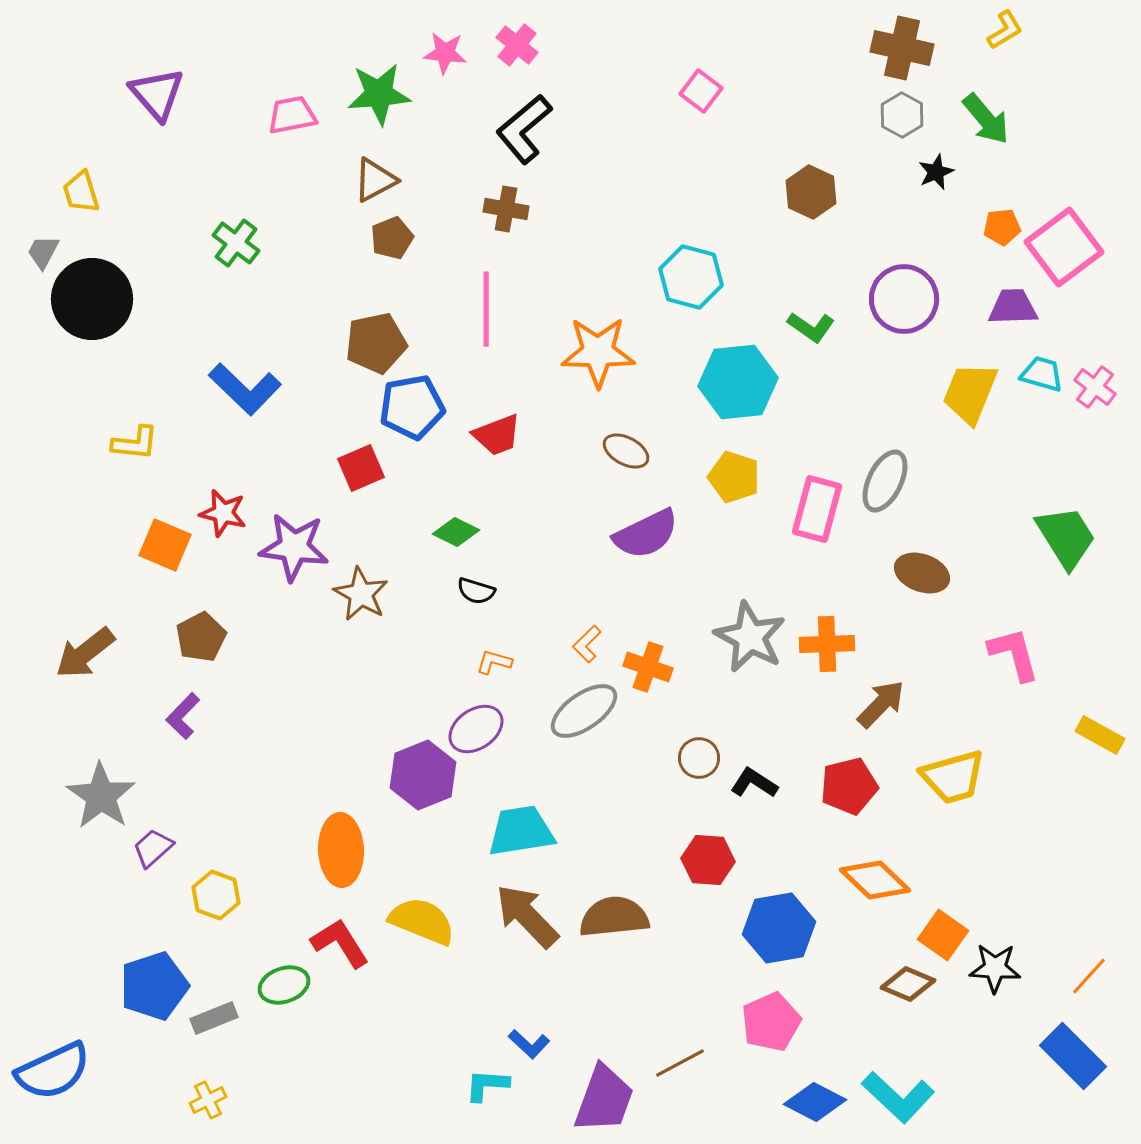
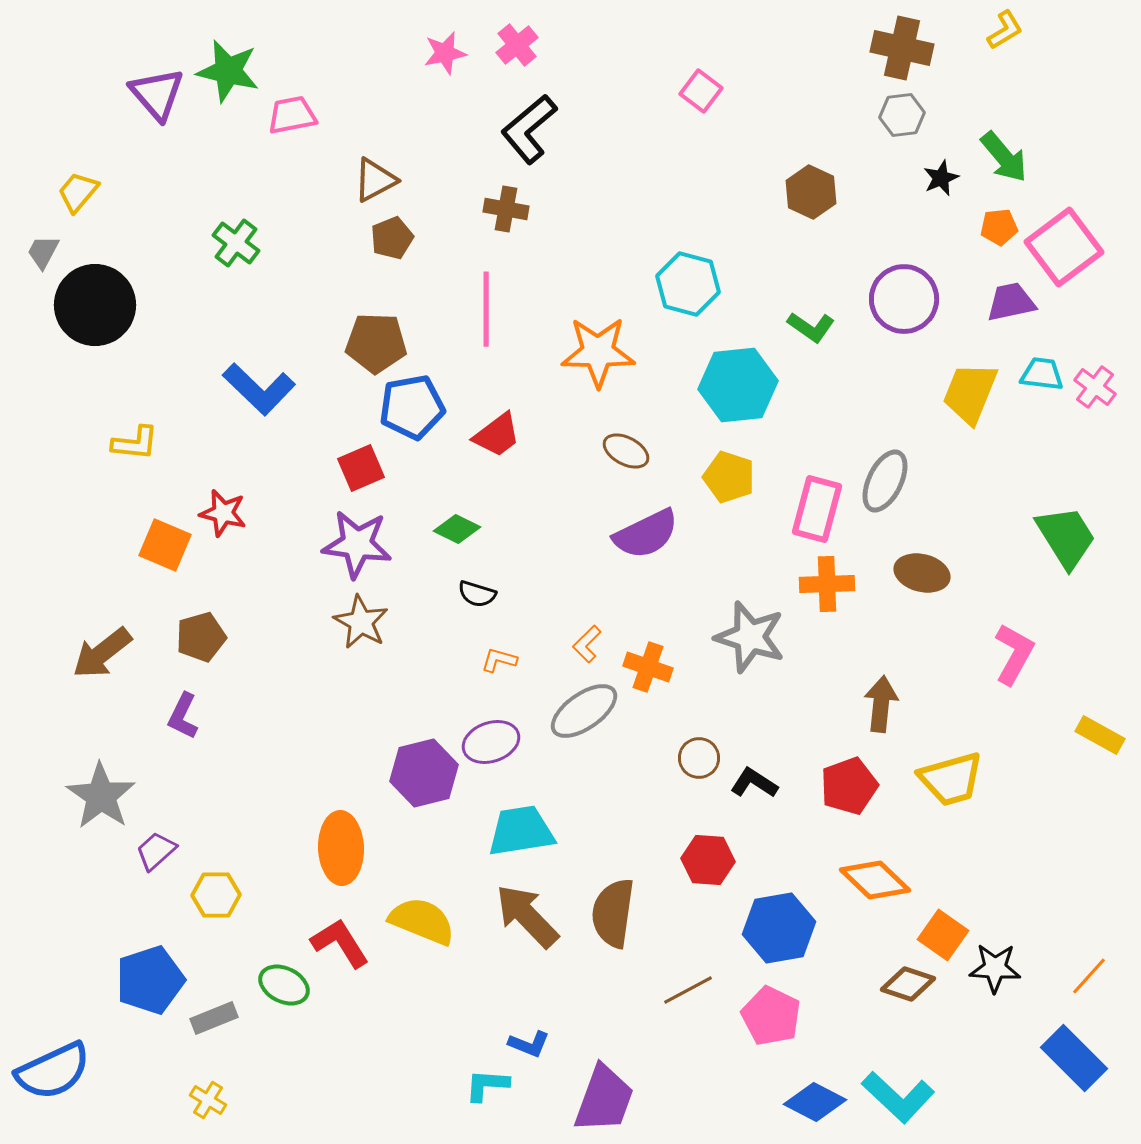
pink cross at (517, 45): rotated 12 degrees clockwise
pink star at (445, 53): rotated 18 degrees counterclockwise
green star at (379, 94): moved 151 px left, 23 px up; rotated 18 degrees clockwise
gray hexagon at (902, 115): rotated 24 degrees clockwise
green arrow at (986, 119): moved 18 px right, 38 px down
black L-shape at (524, 129): moved 5 px right
black star at (936, 172): moved 5 px right, 6 px down
yellow trapezoid at (81, 192): moved 3 px left; rotated 57 degrees clockwise
orange pentagon at (1002, 227): moved 3 px left
cyan hexagon at (691, 277): moved 3 px left, 7 px down
black circle at (92, 299): moved 3 px right, 6 px down
purple trapezoid at (1013, 307): moved 2 px left, 5 px up; rotated 10 degrees counterclockwise
brown pentagon at (376, 343): rotated 14 degrees clockwise
cyan trapezoid at (1042, 374): rotated 9 degrees counterclockwise
cyan hexagon at (738, 382): moved 3 px down
blue L-shape at (245, 389): moved 14 px right
red trapezoid at (497, 435): rotated 16 degrees counterclockwise
yellow pentagon at (734, 477): moved 5 px left
green diamond at (456, 532): moved 1 px right, 3 px up
purple star at (294, 547): moved 63 px right, 3 px up
brown ellipse at (922, 573): rotated 6 degrees counterclockwise
black semicircle at (476, 591): moved 1 px right, 3 px down
brown star at (361, 594): moved 28 px down
brown pentagon at (201, 637): rotated 12 degrees clockwise
gray star at (750, 637): rotated 10 degrees counterclockwise
orange cross at (827, 644): moved 60 px up
brown arrow at (85, 653): moved 17 px right
pink L-shape at (1014, 654): rotated 44 degrees clockwise
orange L-shape at (494, 662): moved 5 px right, 2 px up
brown arrow at (881, 704): rotated 38 degrees counterclockwise
purple L-shape at (183, 716): rotated 18 degrees counterclockwise
purple ellipse at (476, 729): moved 15 px right, 13 px down; rotated 16 degrees clockwise
purple hexagon at (423, 775): moved 1 px right, 2 px up; rotated 8 degrees clockwise
yellow trapezoid at (953, 777): moved 2 px left, 2 px down
red pentagon at (849, 786): rotated 6 degrees counterclockwise
purple trapezoid at (153, 848): moved 3 px right, 3 px down
orange ellipse at (341, 850): moved 2 px up
yellow hexagon at (216, 895): rotated 21 degrees counterclockwise
brown semicircle at (614, 917): moved 1 px left, 4 px up; rotated 76 degrees counterclockwise
brown diamond at (908, 984): rotated 4 degrees counterclockwise
green ellipse at (284, 985): rotated 45 degrees clockwise
blue pentagon at (154, 986): moved 4 px left, 6 px up
pink pentagon at (771, 1022): moved 6 px up; rotated 22 degrees counterclockwise
blue L-shape at (529, 1044): rotated 21 degrees counterclockwise
blue rectangle at (1073, 1056): moved 1 px right, 2 px down
brown line at (680, 1063): moved 8 px right, 73 px up
yellow cross at (208, 1100): rotated 33 degrees counterclockwise
